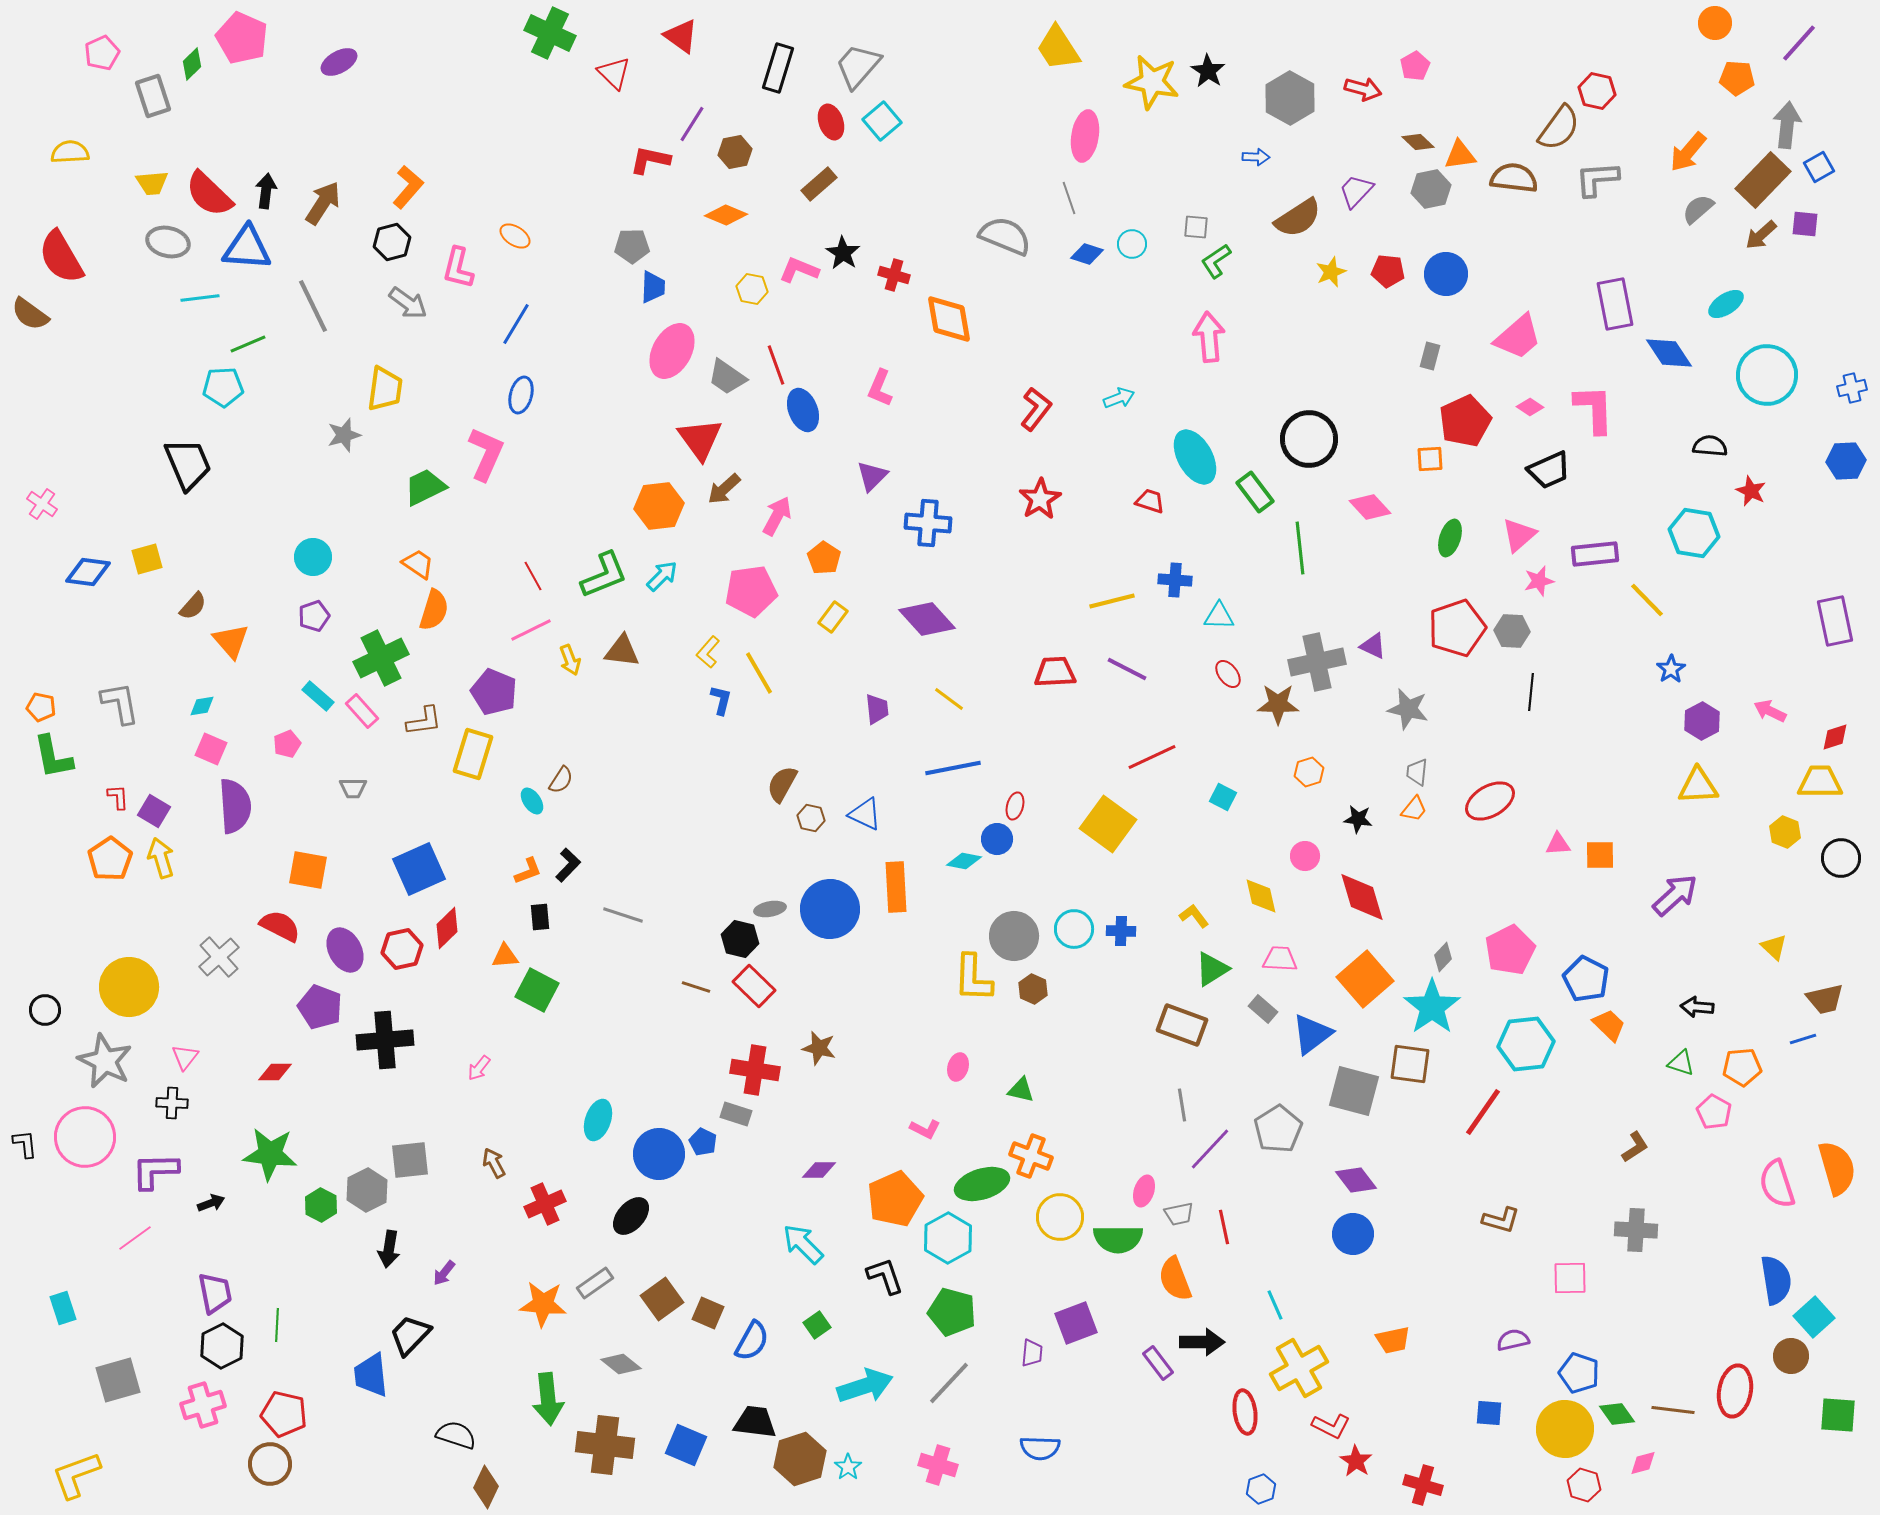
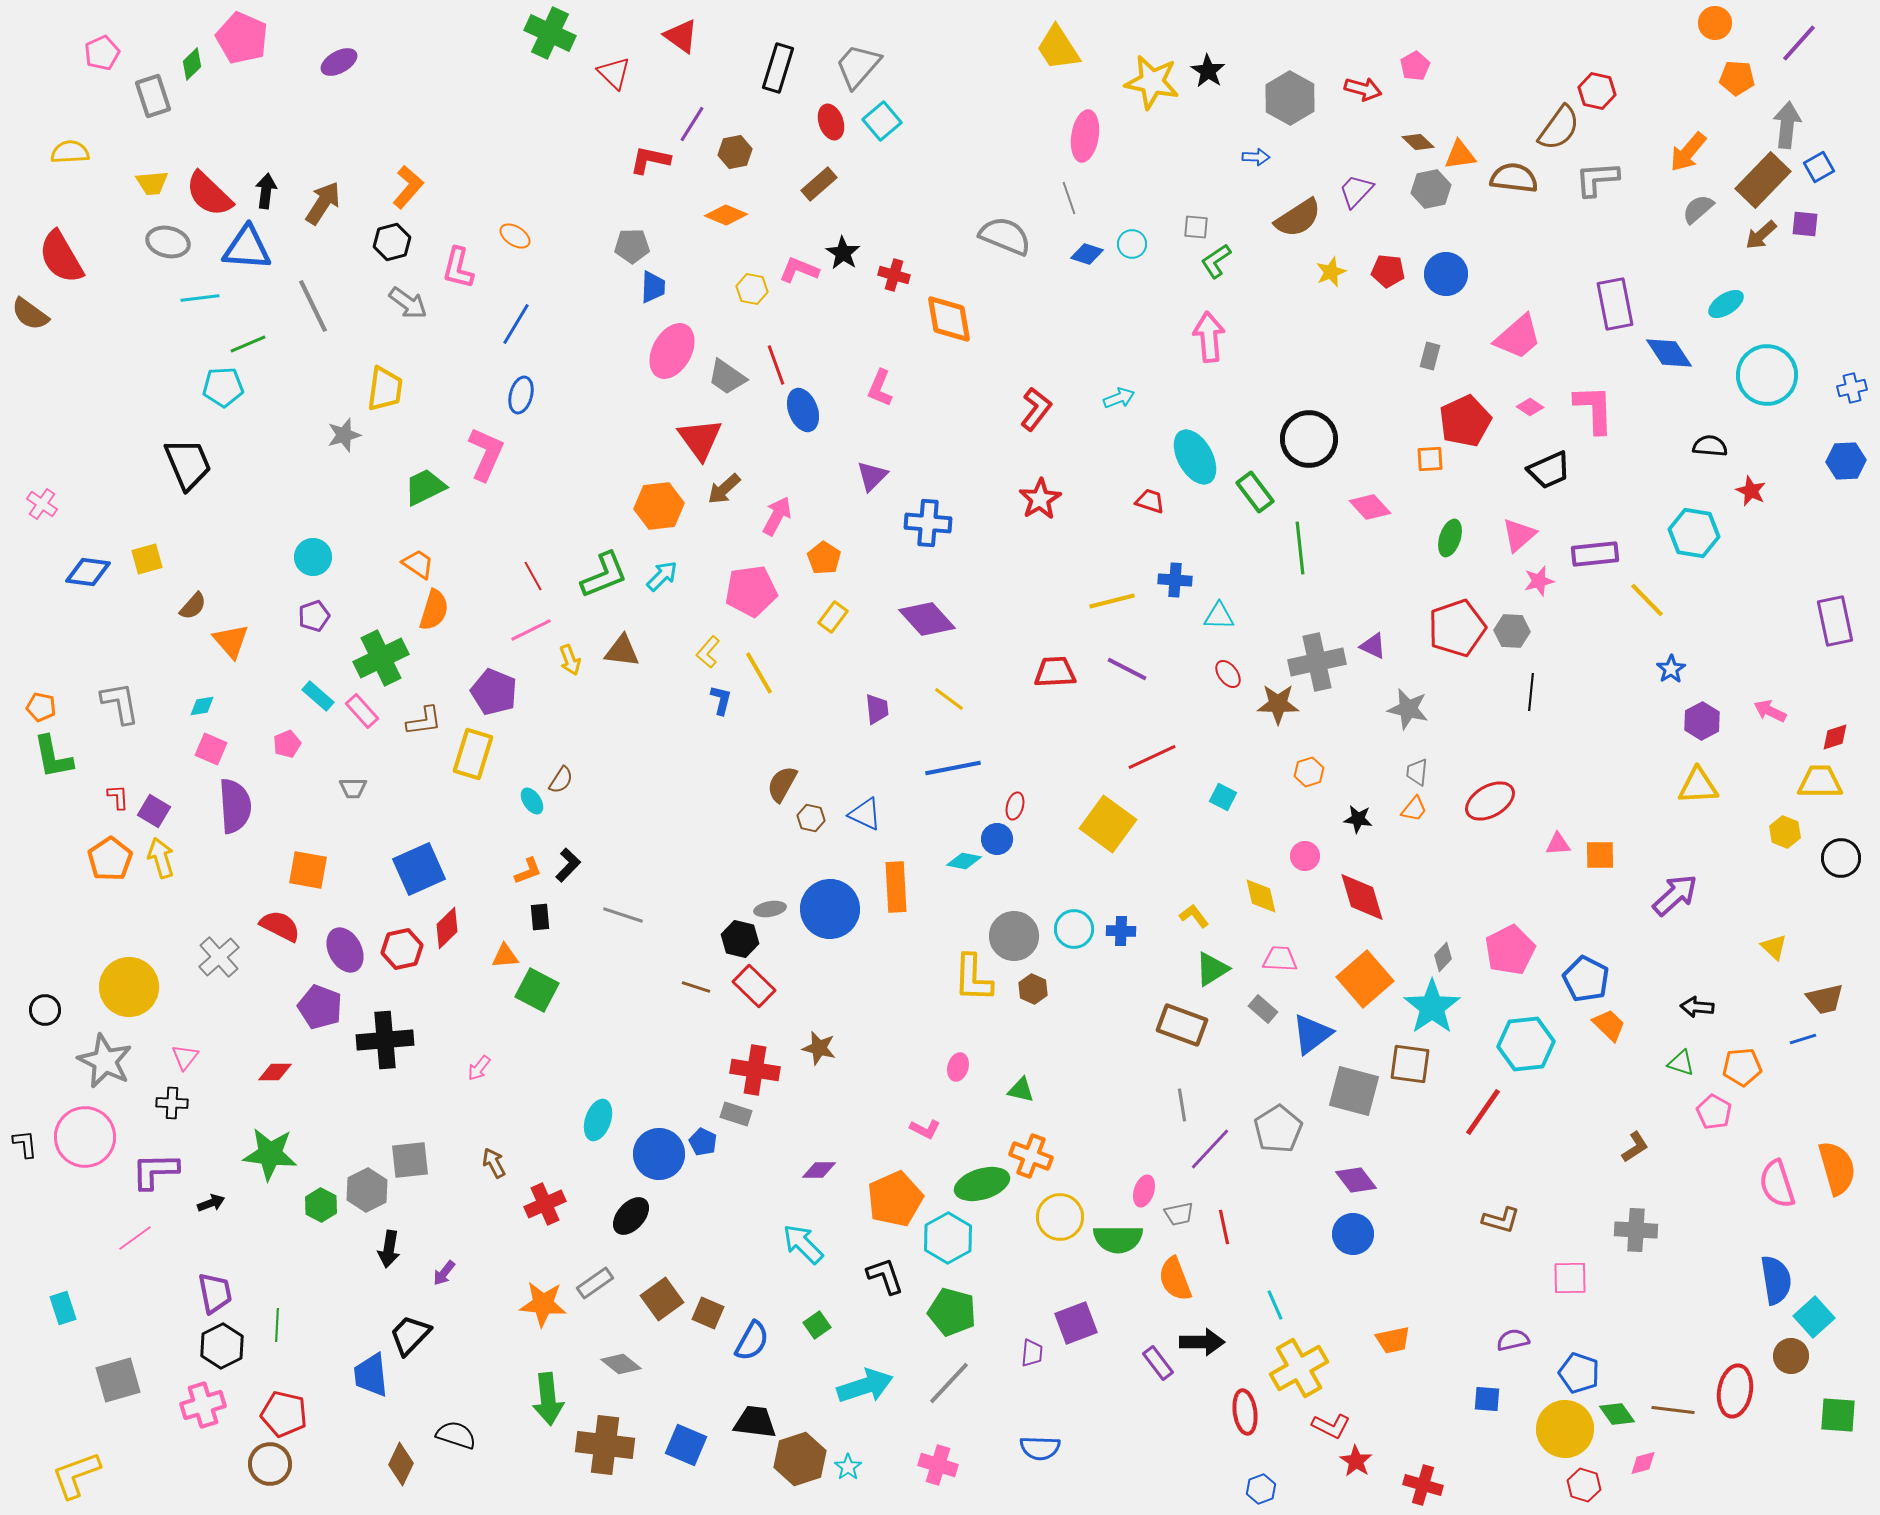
blue square at (1489, 1413): moved 2 px left, 14 px up
brown diamond at (486, 1487): moved 85 px left, 23 px up
